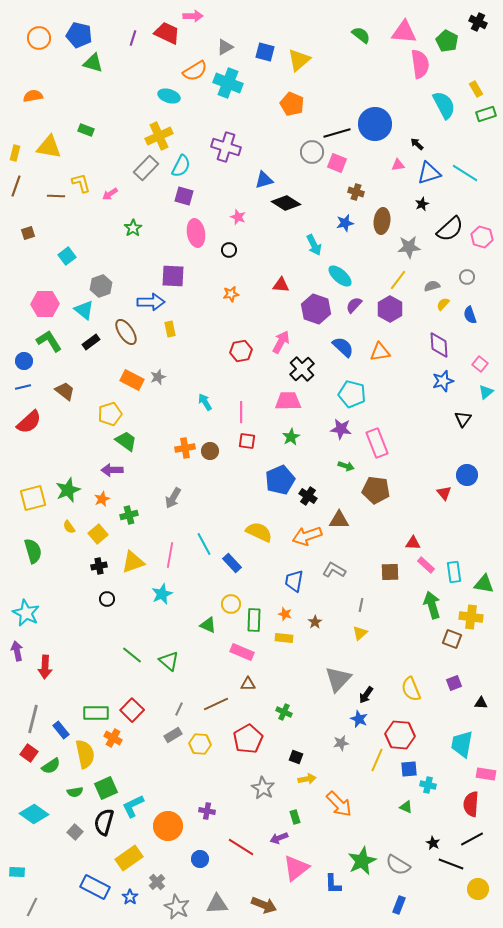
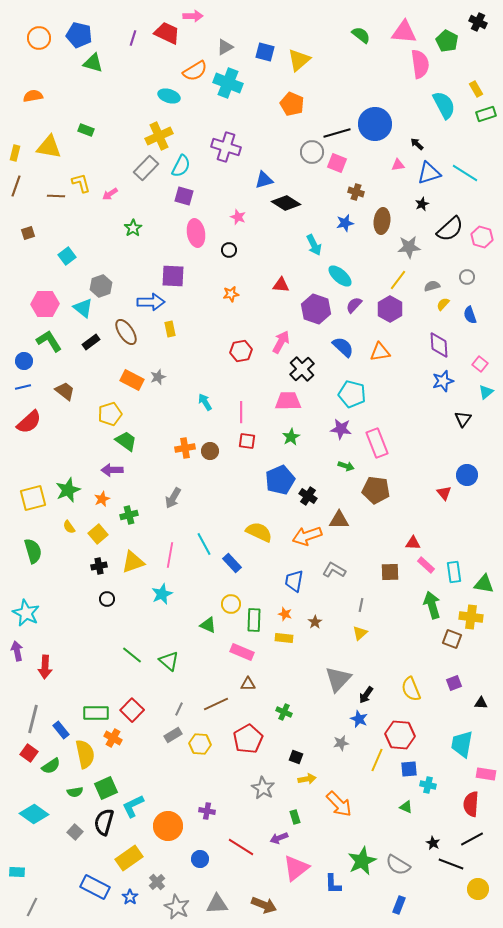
cyan triangle at (84, 310): moved 1 px left, 2 px up
